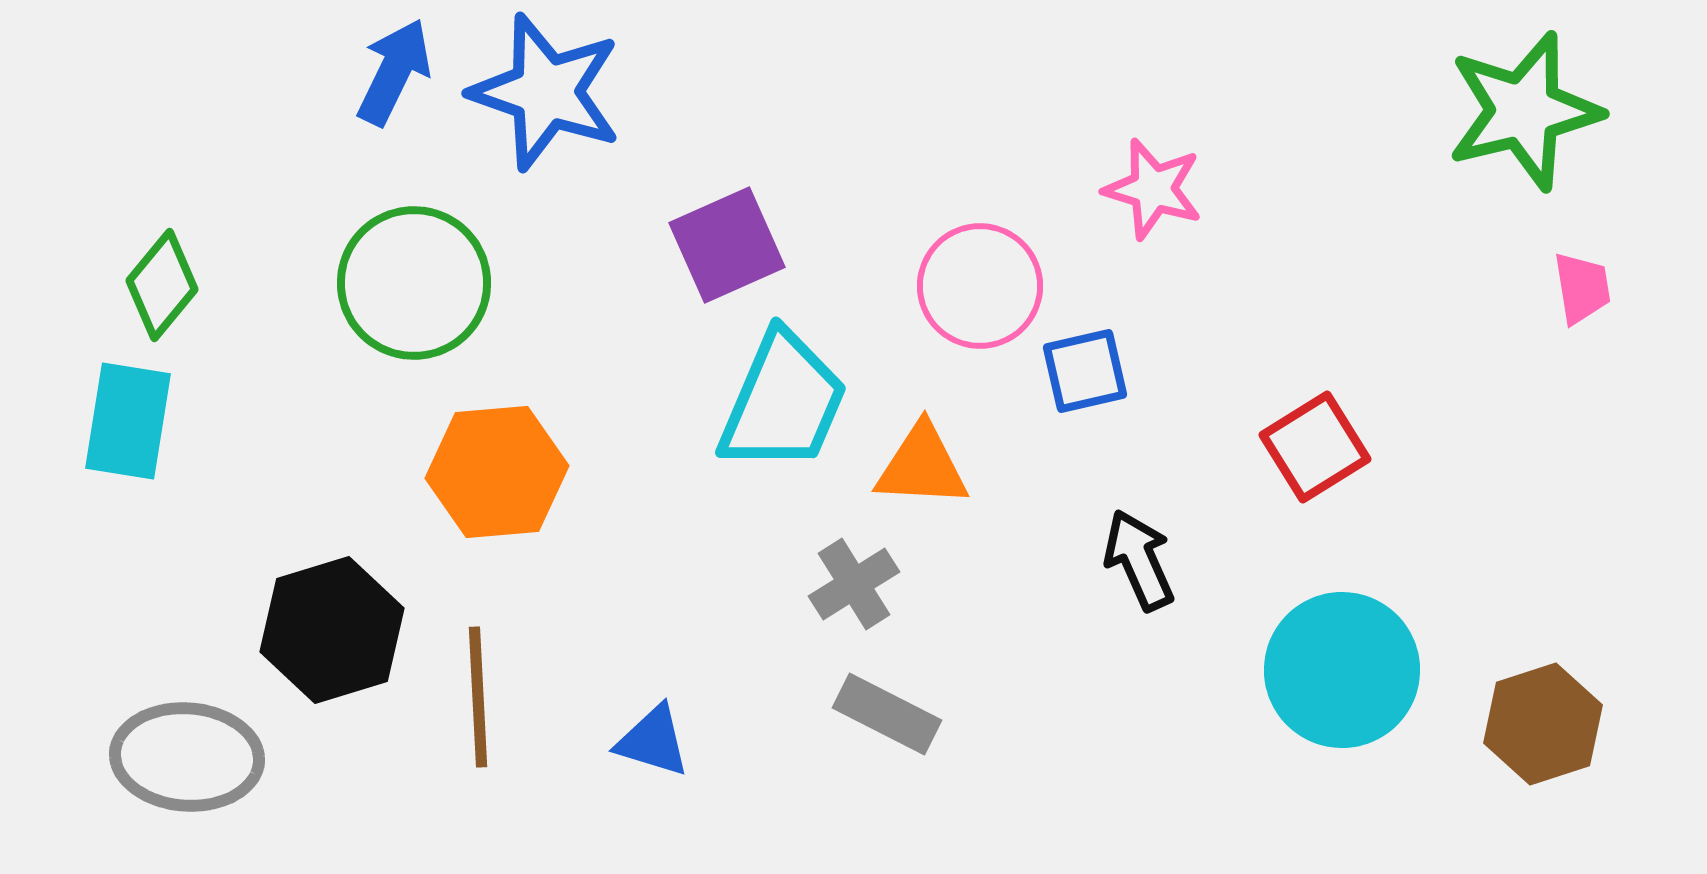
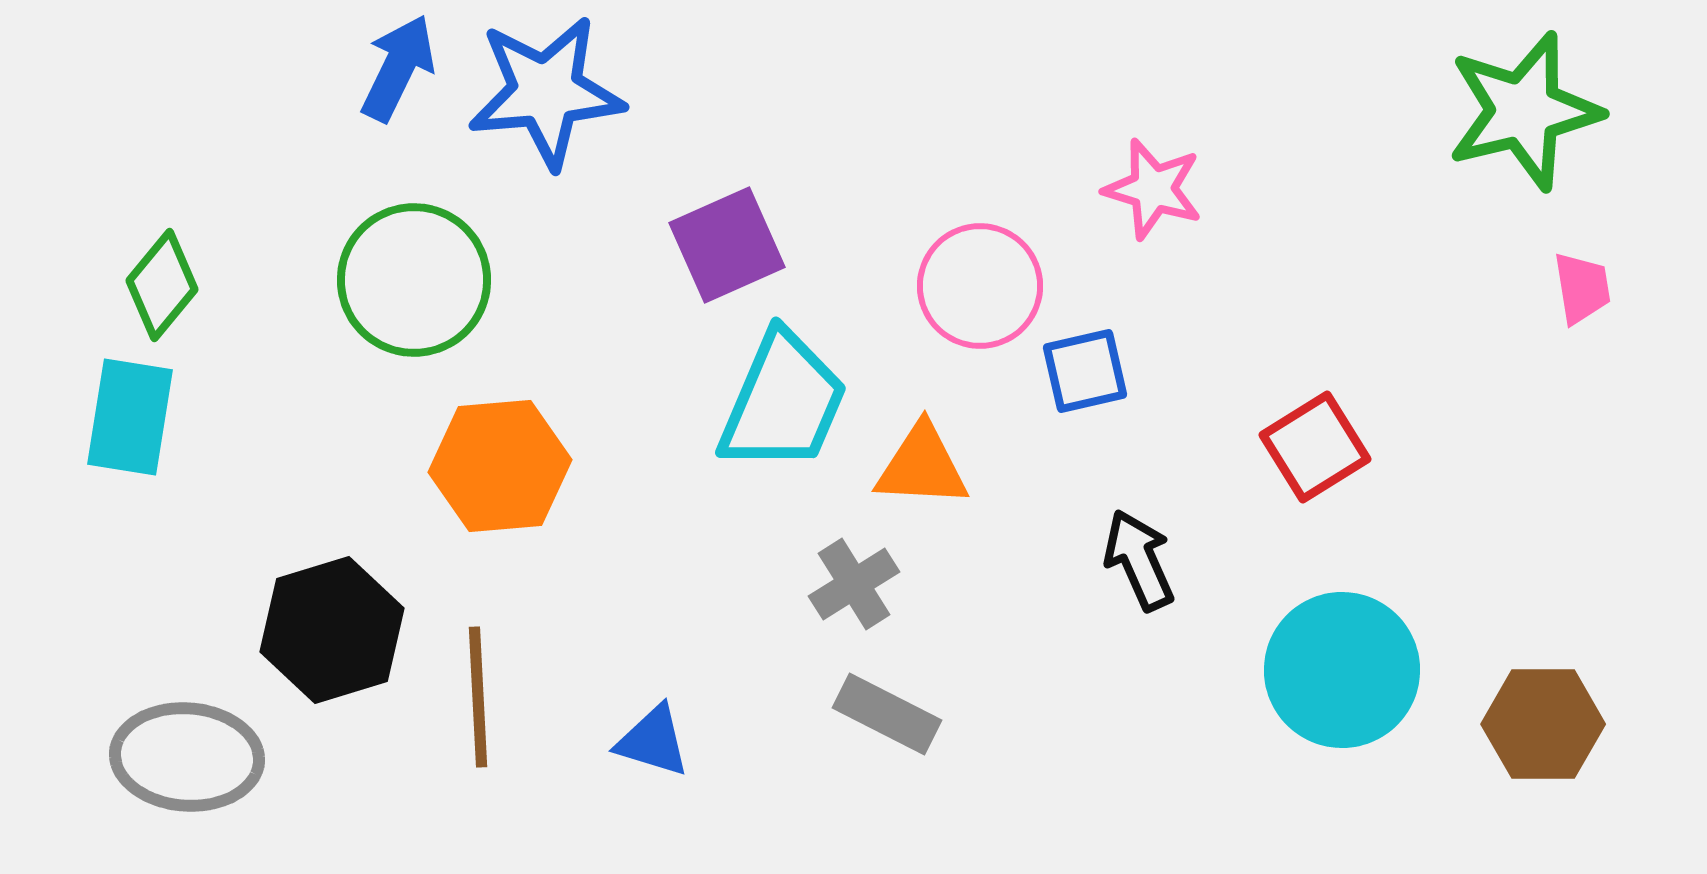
blue arrow: moved 4 px right, 4 px up
blue star: rotated 24 degrees counterclockwise
green circle: moved 3 px up
cyan rectangle: moved 2 px right, 4 px up
orange hexagon: moved 3 px right, 6 px up
brown hexagon: rotated 18 degrees clockwise
